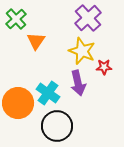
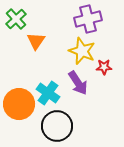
purple cross: moved 1 px down; rotated 28 degrees clockwise
purple arrow: rotated 20 degrees counterclockwise
orange circle: moved 1 px right, 1 px down
